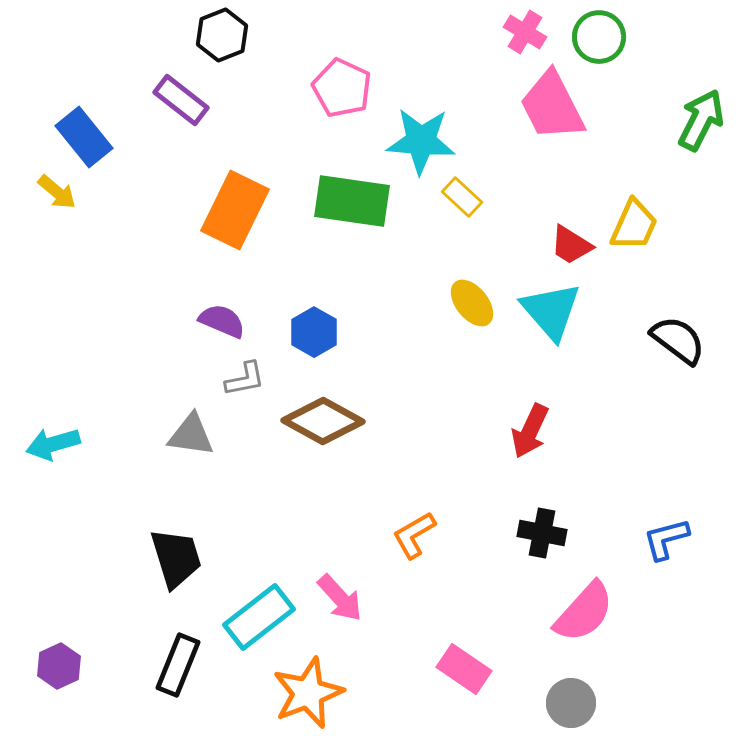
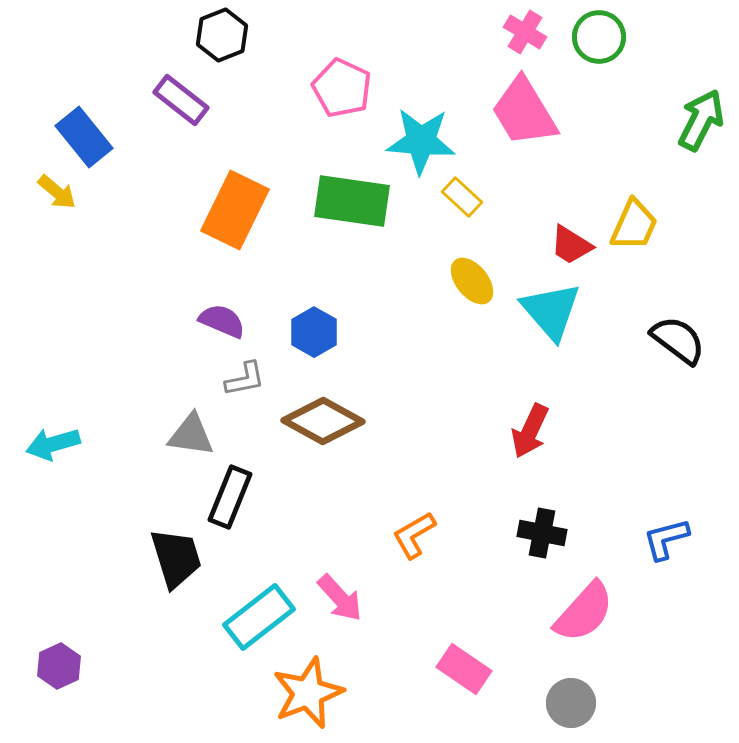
pink trapezoid: moved 28 px left, 6 px down; rotated 4 degrees counterclockwise
yellow ellipse: moved 22 px up
black rectangle: moved 52 px right, 168 px up
